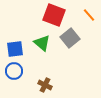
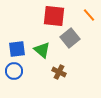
red square: moved 1 px down; rotated 15 degrees counterclockwise
green triangle: moved 7 px down
blue square: moved 2 px right
brown cross: moved 14 px right, 13 px up
